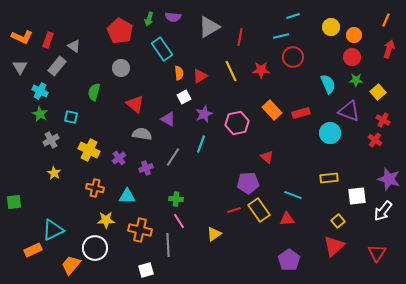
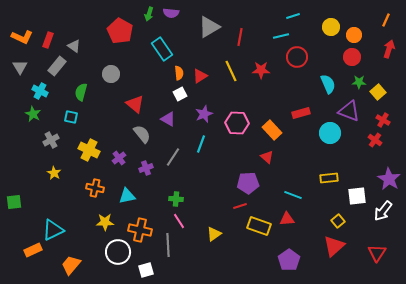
purple semicircle at (173, 17): moved 2 px left, 4 px up
green arrow at (149, 19): moved 5 px up
red circle at (293, 57): moved 4 px right
gray circle at (121, 68): moved 10 px left, 6 px down
green star at (356, 80): moved 3 px right, 2 px down
green semicircle at (94, 92): moved 13 px left
white square at (184, 97): moved 4 px left, 3 px up
orange rectangle at (272, 110): moved 20 px down
green star at (40, 114): moved 7 px left
pink hexagon at (237, 123): rotated 15 degrees clockwise
gray semicircle at (142, 134): rotated 42 degrees clockwise
purple star at (389, 179): rotated 15 degrees clockwise
cyan triangle at (127, 196): rotated 12 degrees counterclockwise
red line at (234, 210): moved 6 px right, 4 px up
yellow rectangle at (259, 210): moved 16 px down; rotated 35 degrees counterclockwise
yellow star at (106, 220): moved 1 px left, 2 px down
white circle at (95, 248): moved 23 px right, 4 px down
